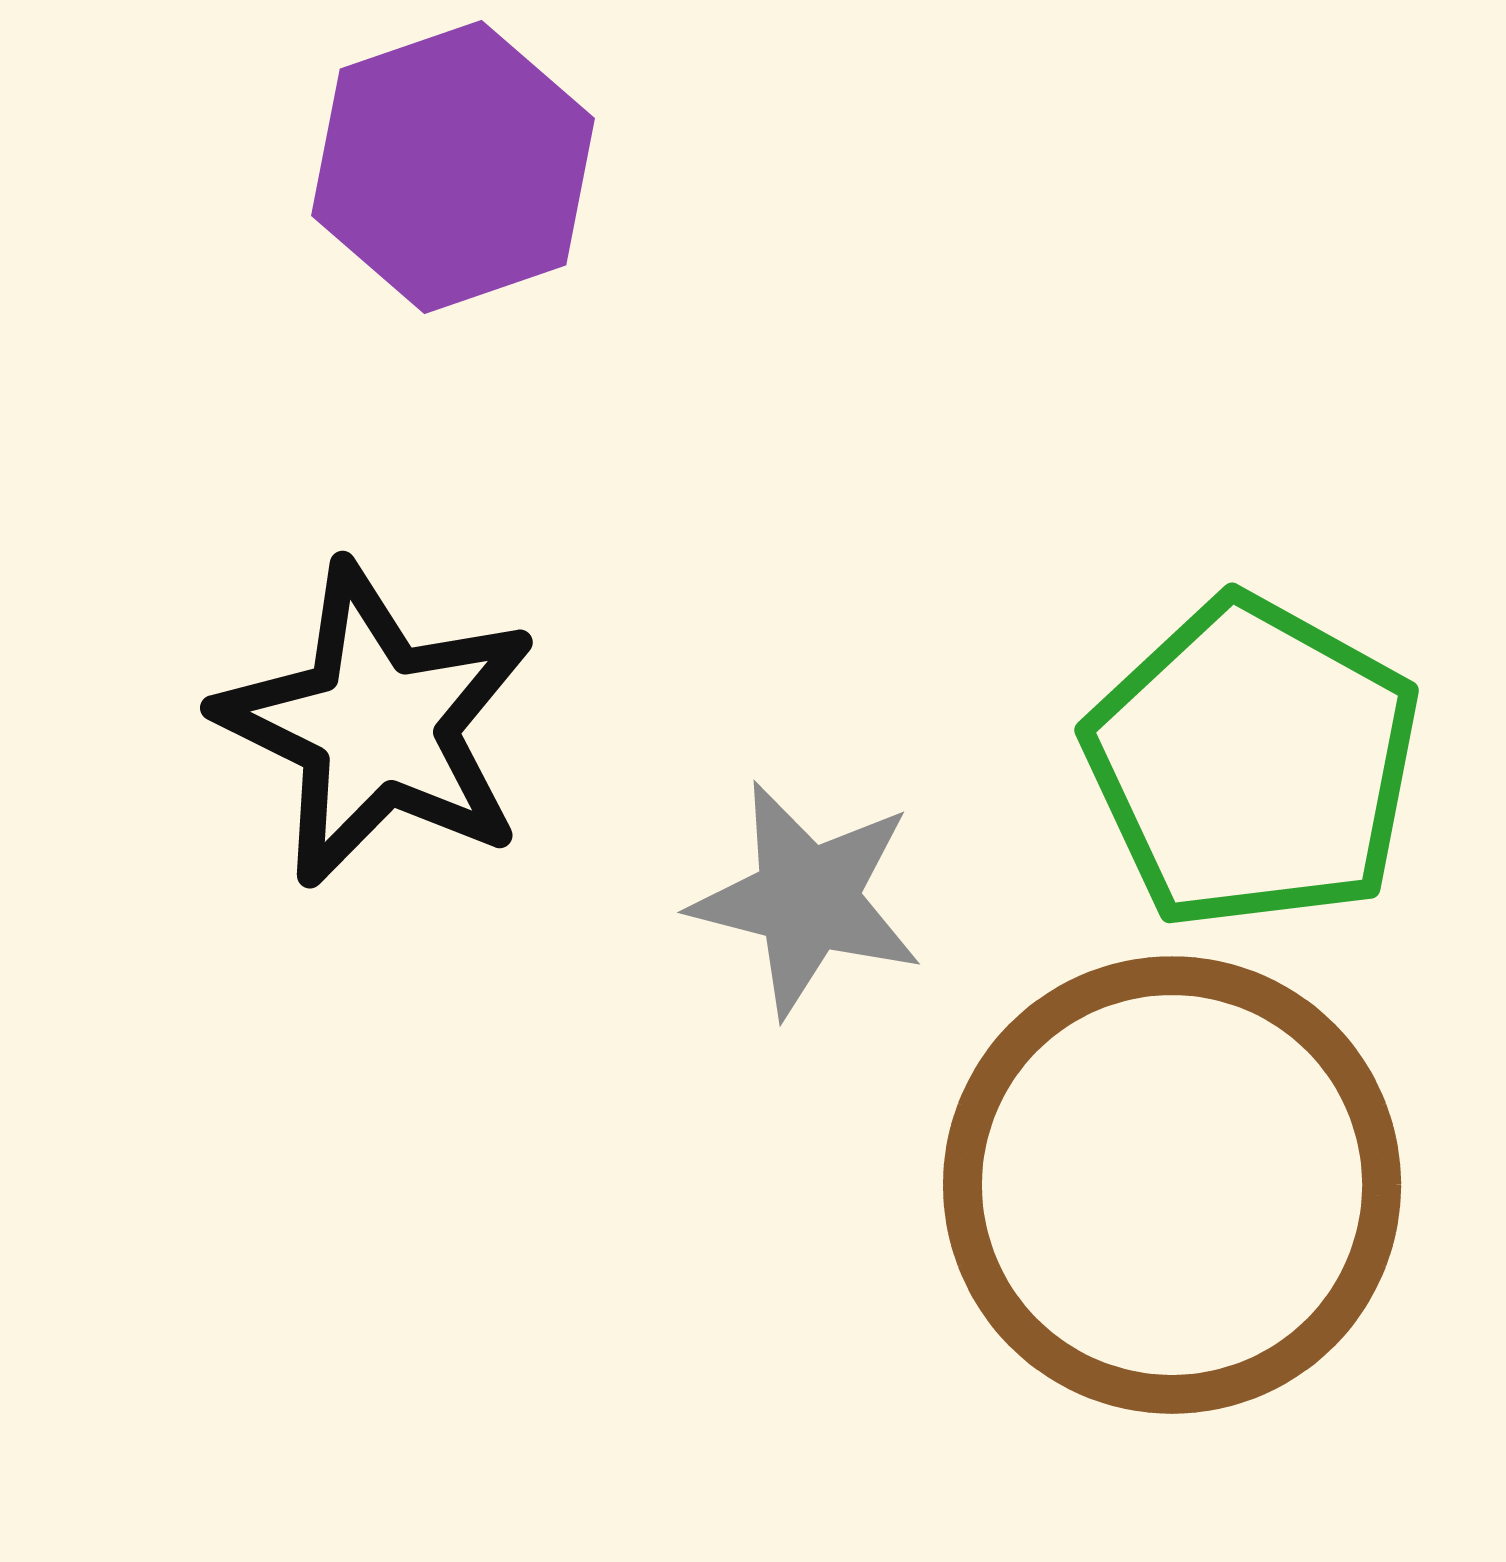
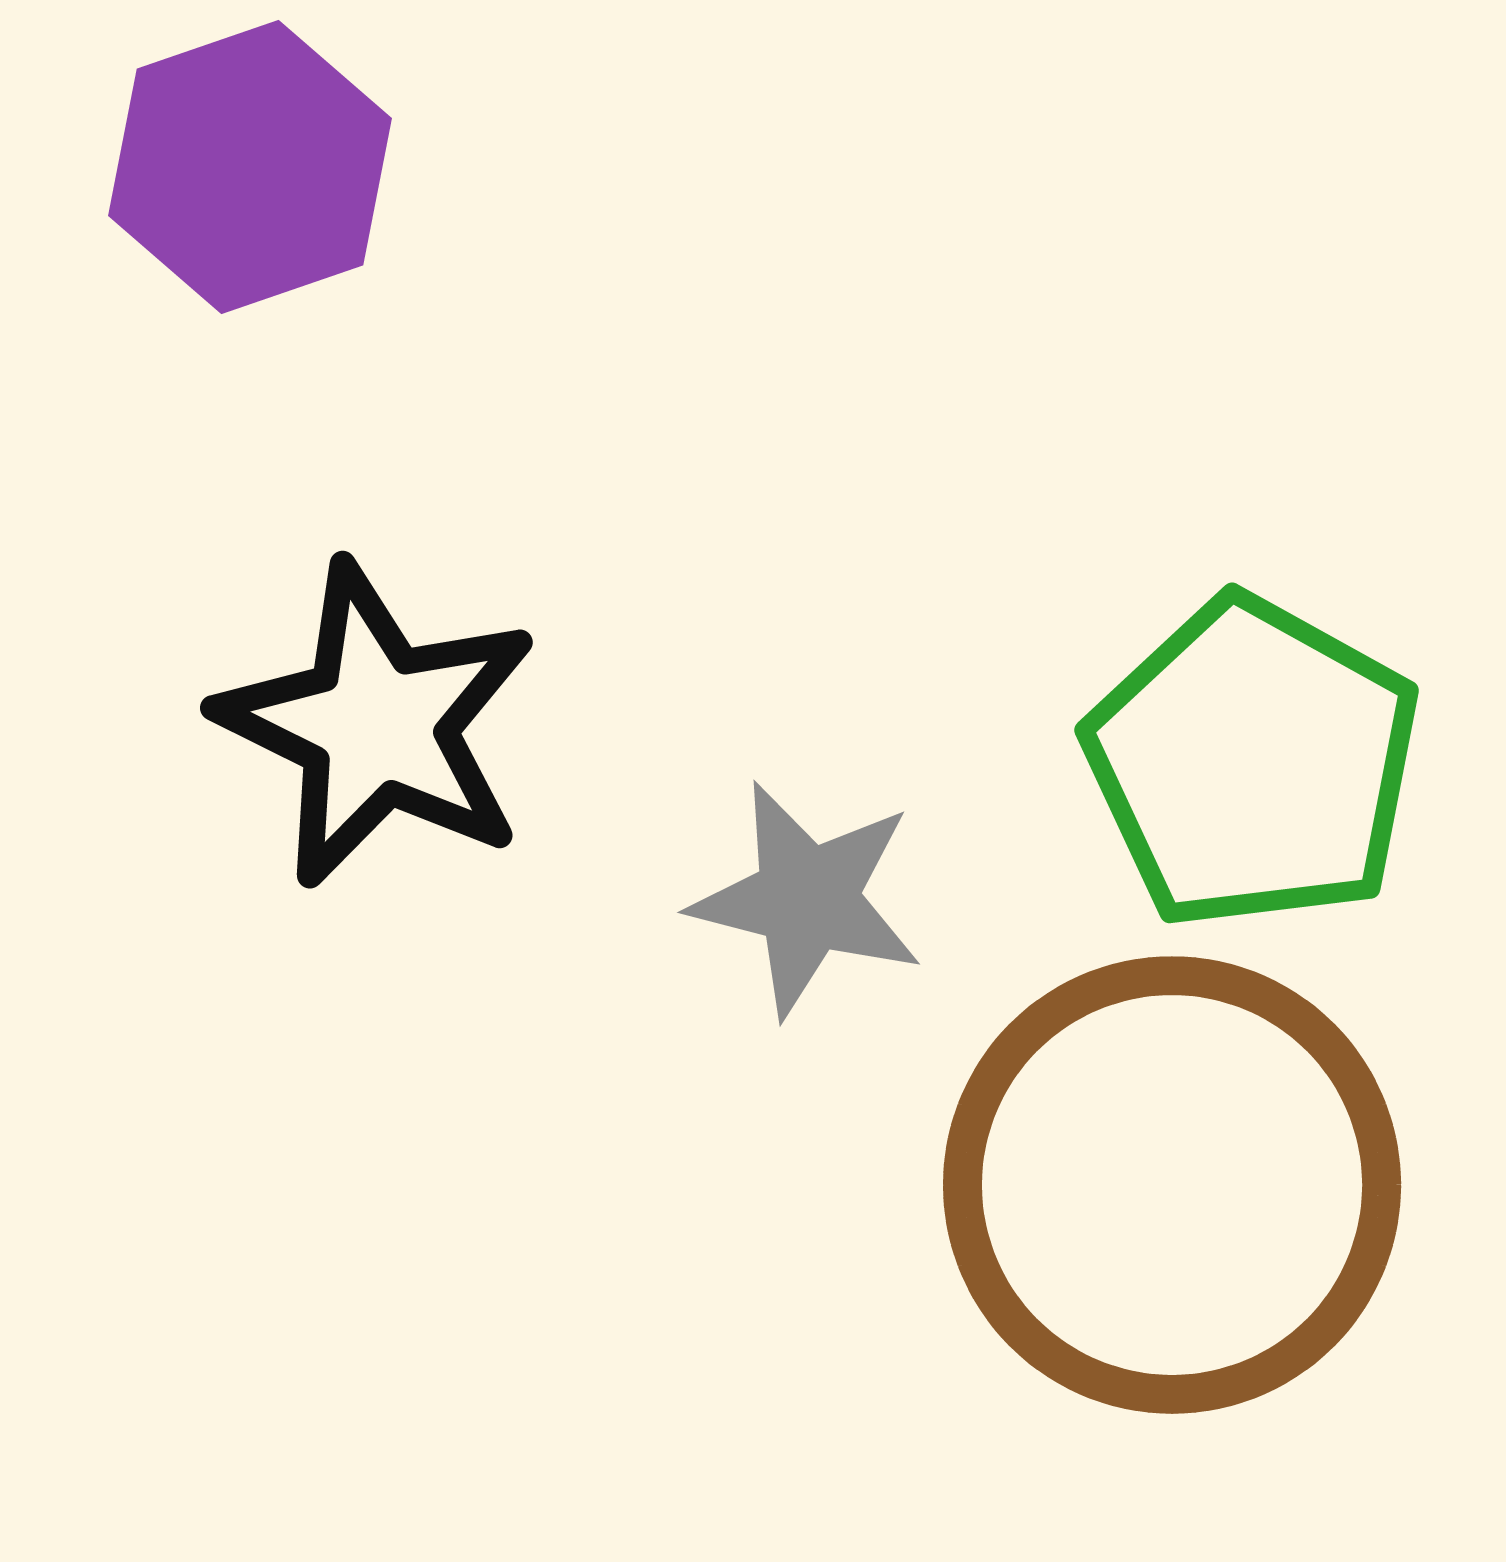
purple hexagon: moved 203 px left
